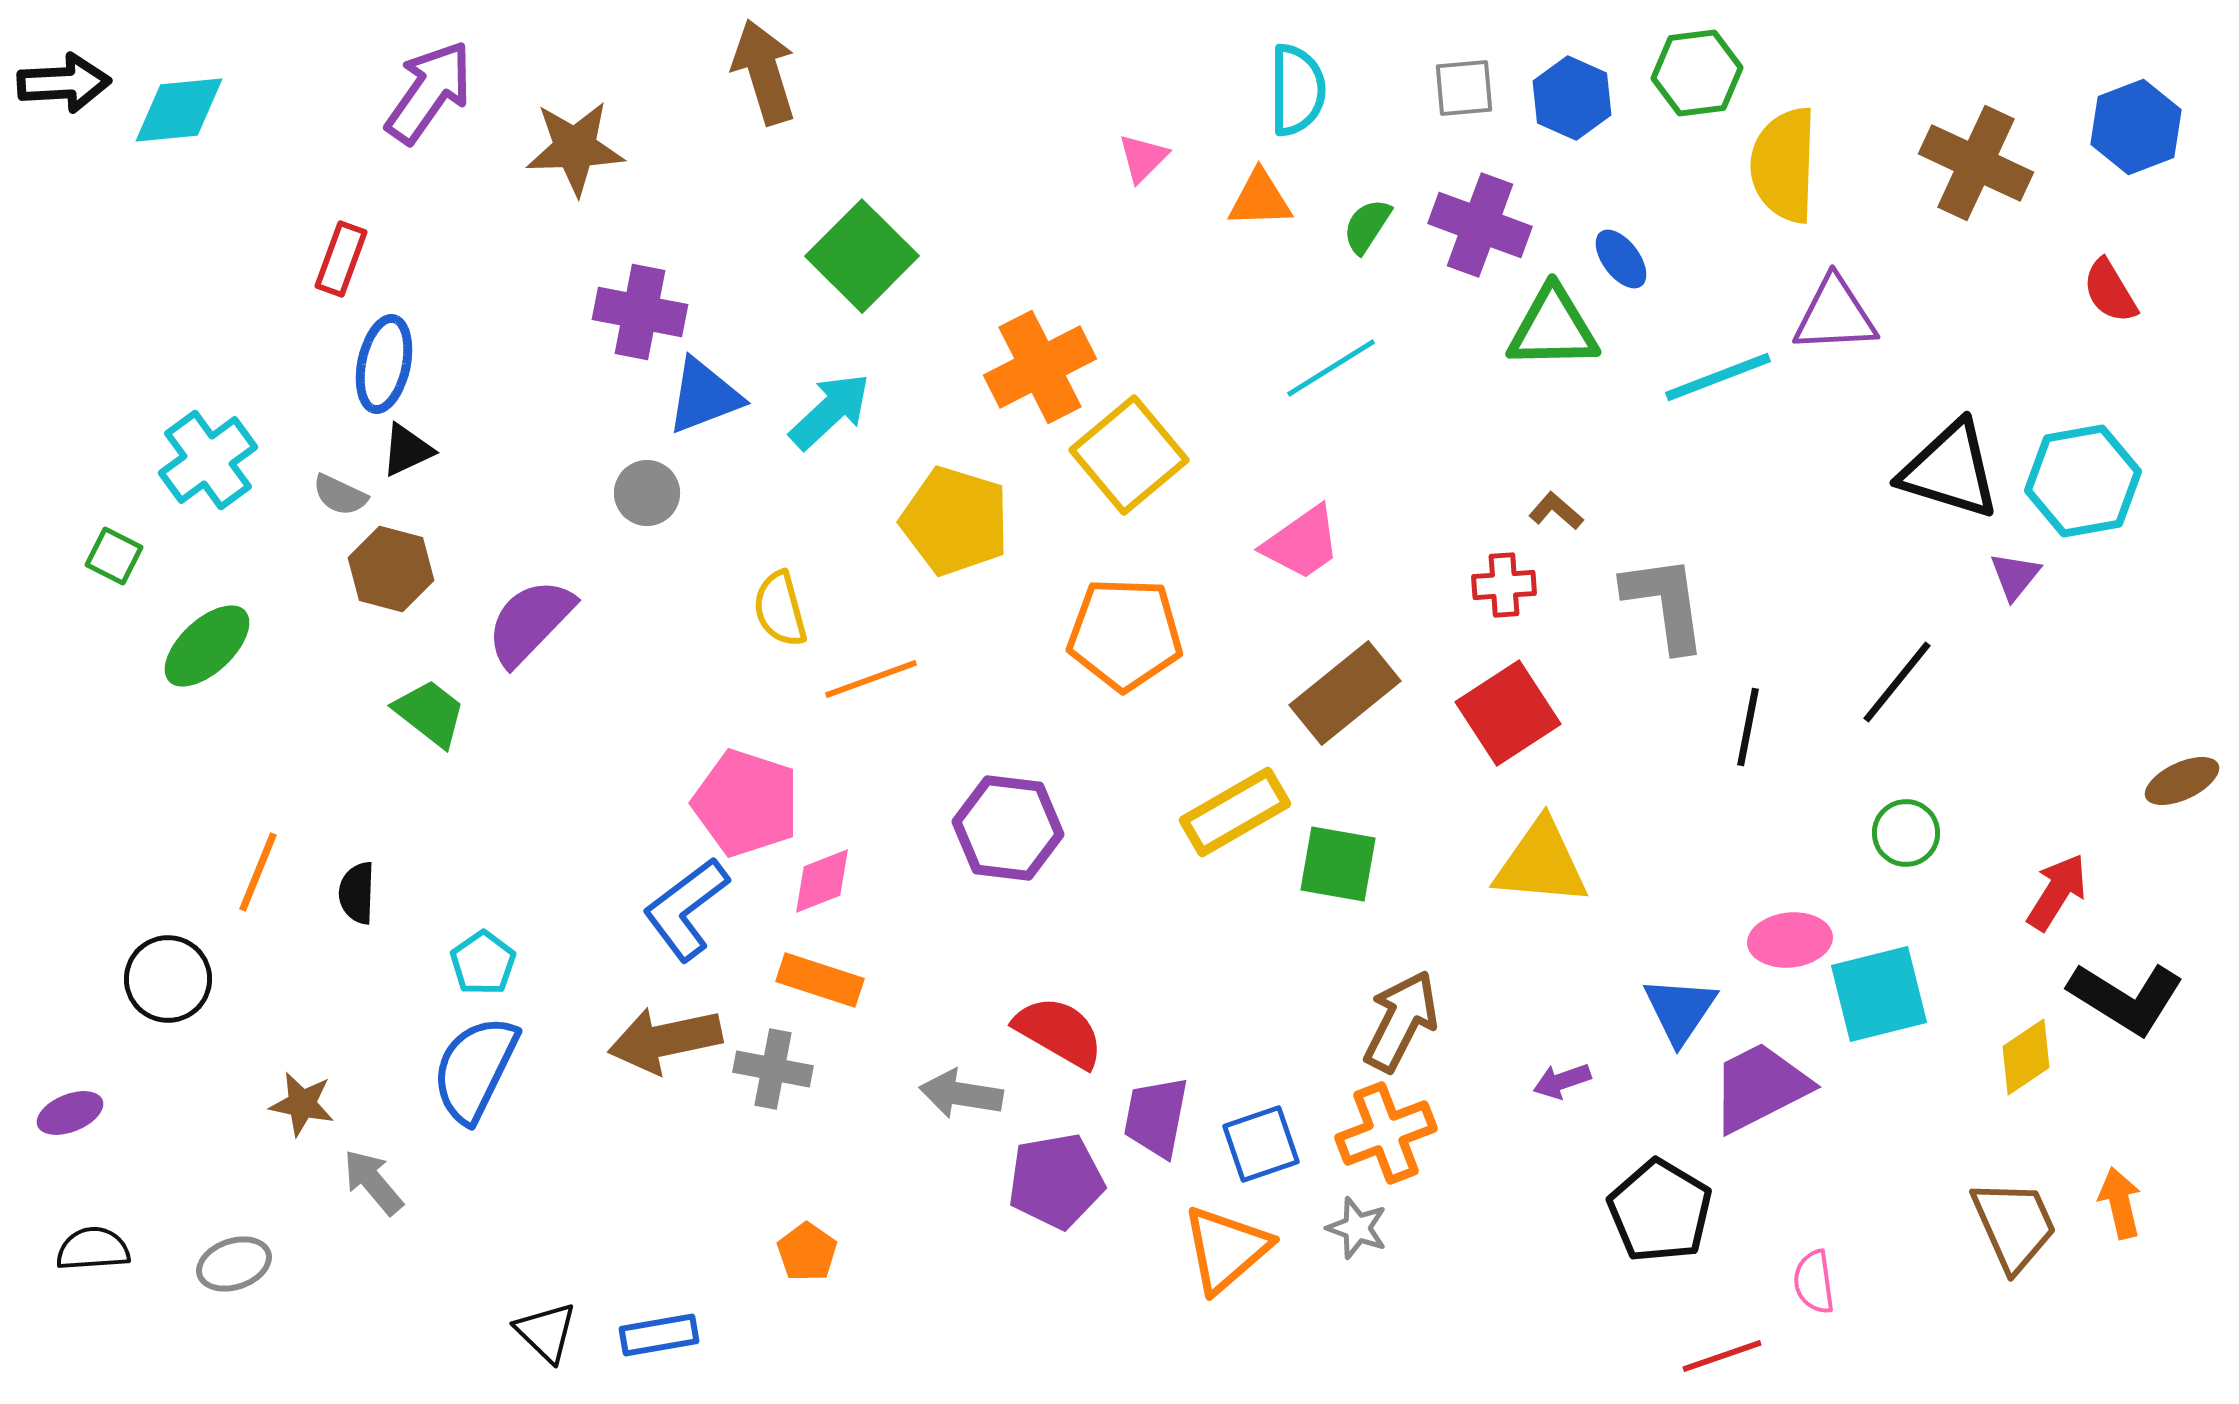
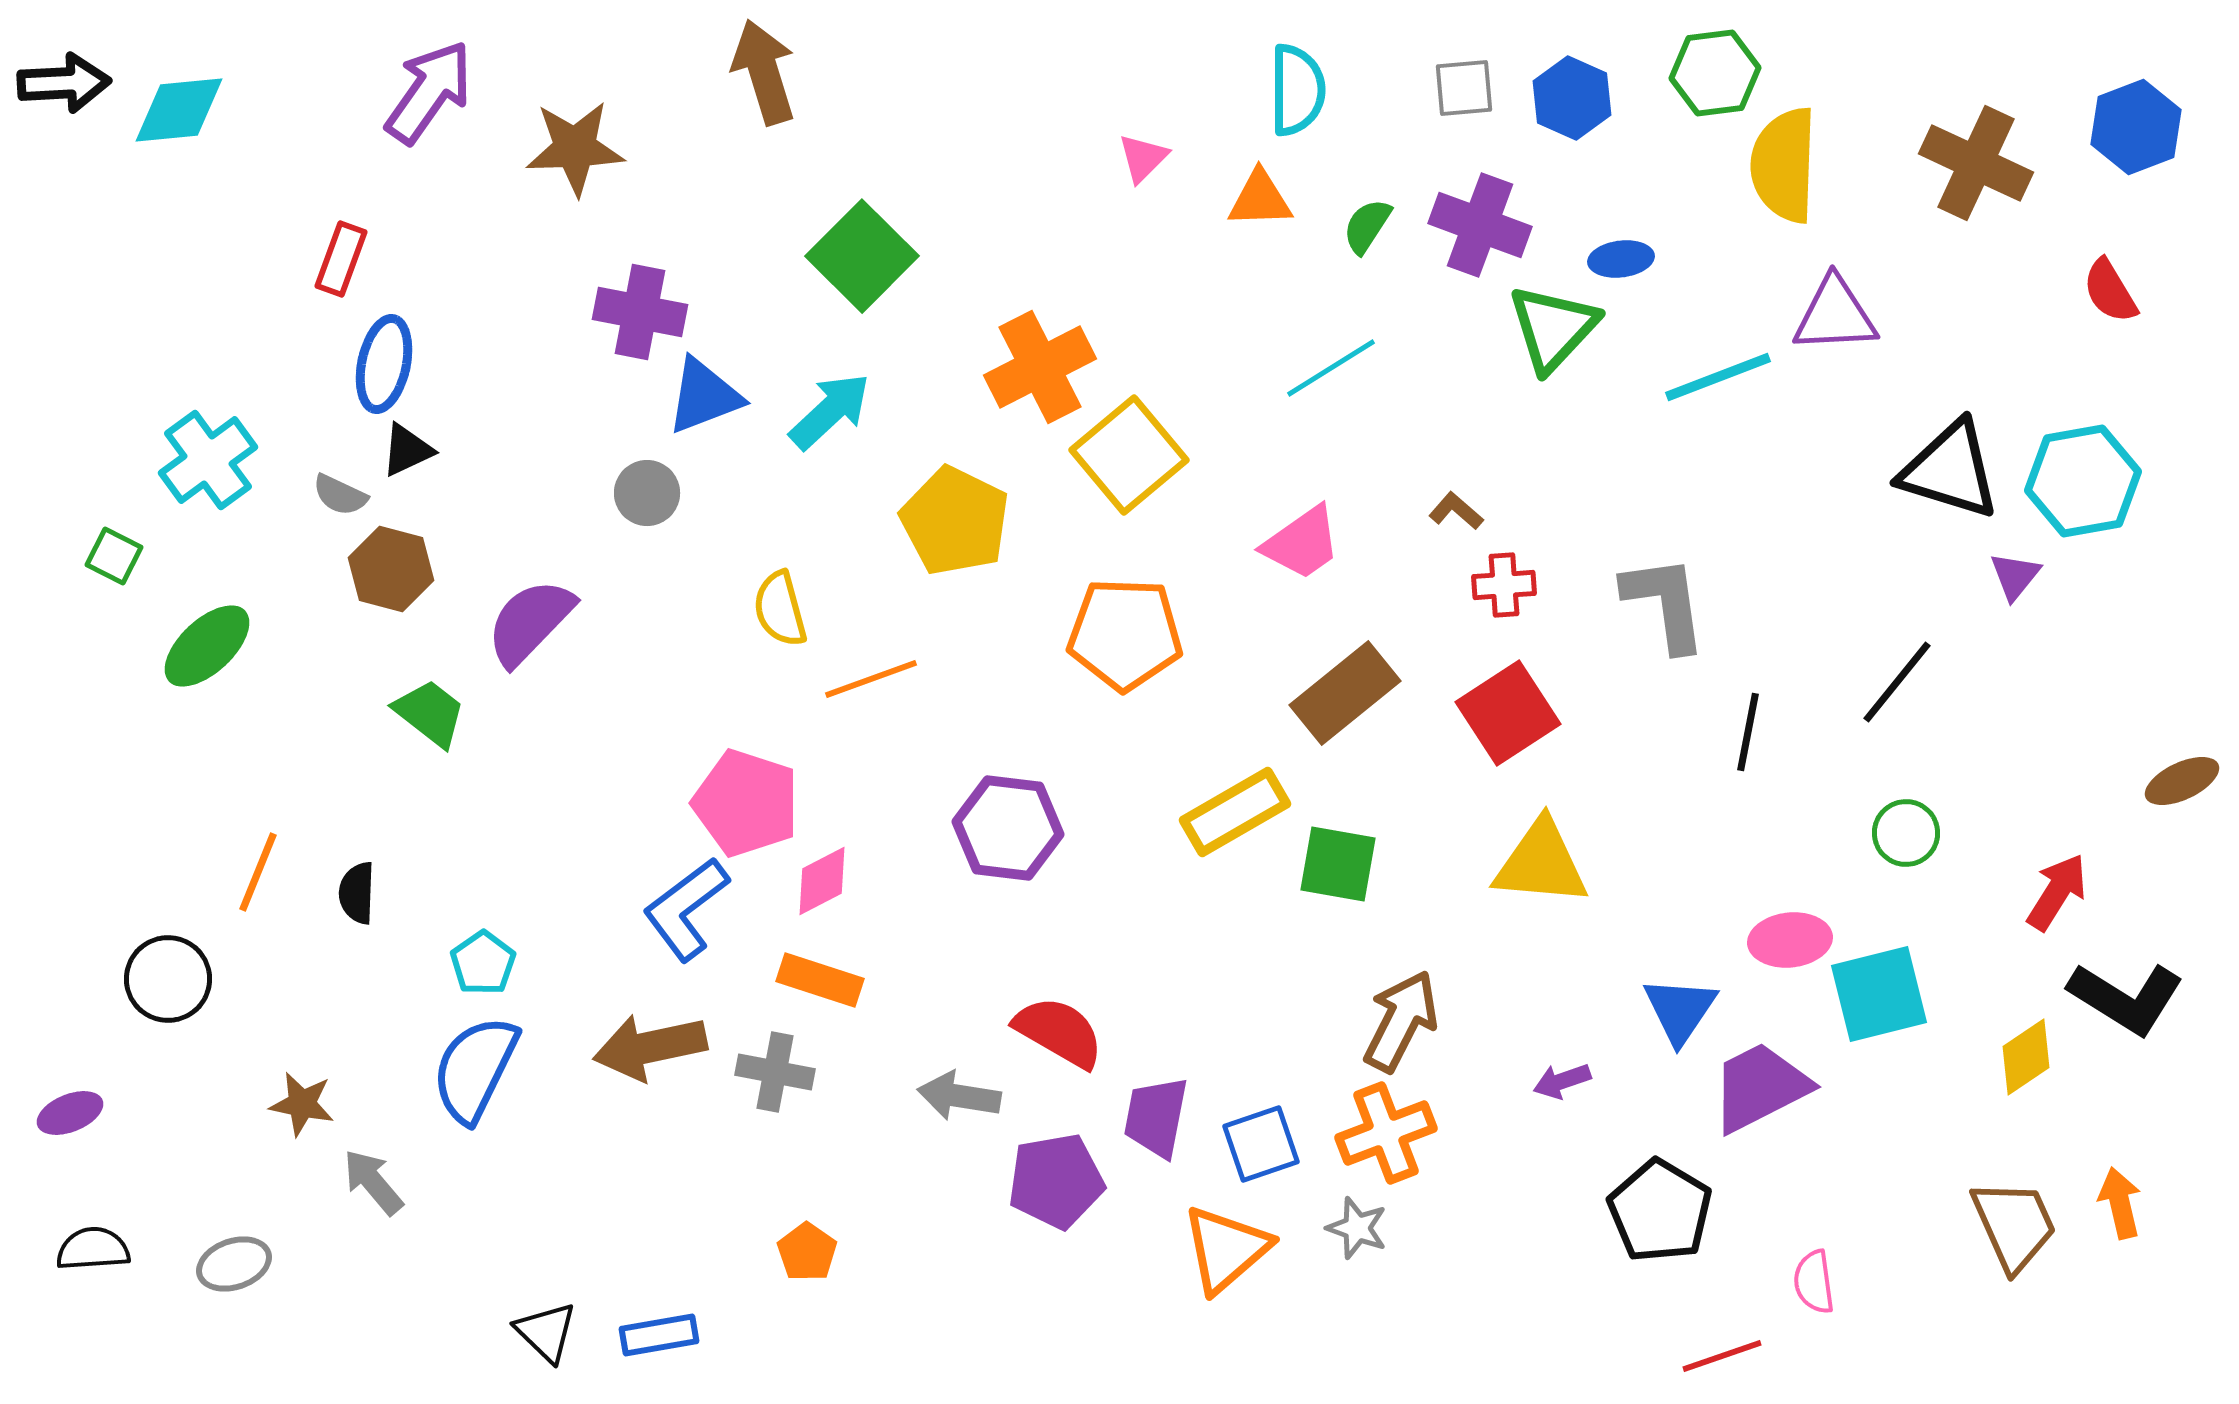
green hexagon at (1697, 73): moved 18 px right
blue ellipse at (1621, 259): rotated 60 degrees counterclockwise
green triangle at (1553, 328): rotated 46 degrees counterclockwise
brown L-shape at (1556, 511): moved 100 px left
yellow pentagon at (955, 521): rotated 9 degrees clockwise
black line at (1748, 727): moved 5 px down
pink diamond at (822, 881): rotated 6 degrees counterclockwise
brown arrow at (665, 1040): moved 15 px left, 7 px down
gray cross at (773, 1069): moved 2 px right, 3 px down
gray arrow at (961, 1094): moved 2 px left, 2 px down
